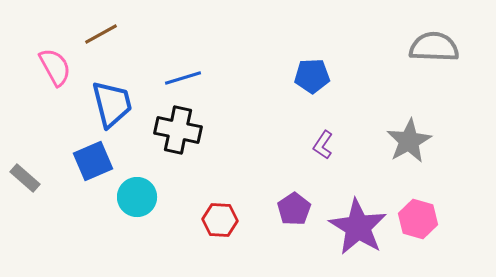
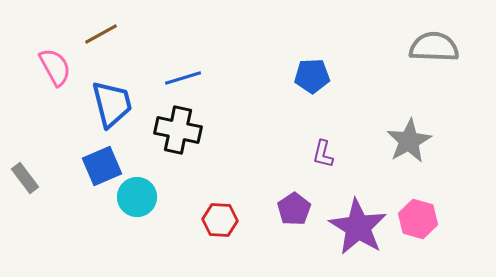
purple L-shape: moved 9 px down; rotated 20 degrees counterclockwise
blue square: moved 9 px right, 5 px down
gray rectangle: rotated 12 degrees clockwise
